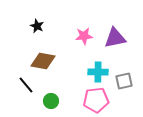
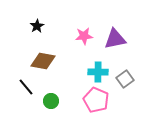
black star: rotated 16 degrees clockwise
purple triangle: moved 1 px down
gray square: moved 1 px right, 2 px up; rotated 24 degrees counterclockwise
black line: moved 2 px down
pink pentagon: rotated 30 degrees clockwise
